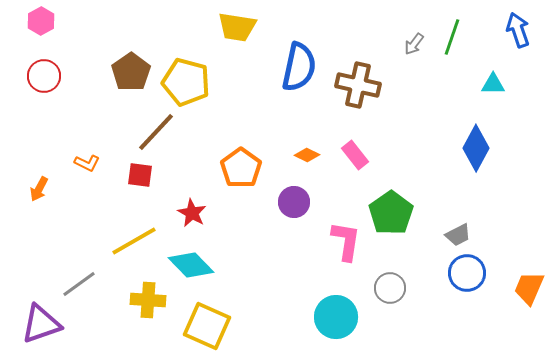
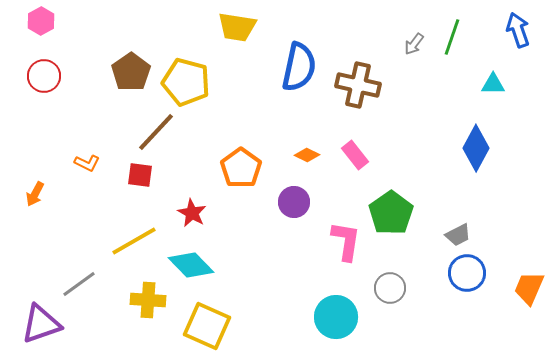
orange arrow: moved 4 px left, 5 px down
